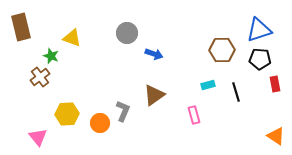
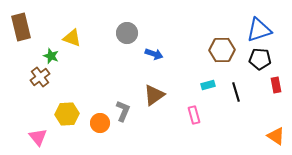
red rectangle: moved 1 px right, 1 px down
